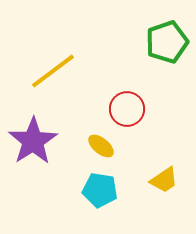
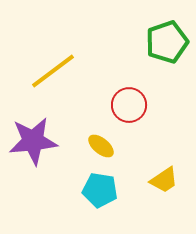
red circle: moved 2 px right, 4 px up
purple star: rotated 27 degrees clockwise
